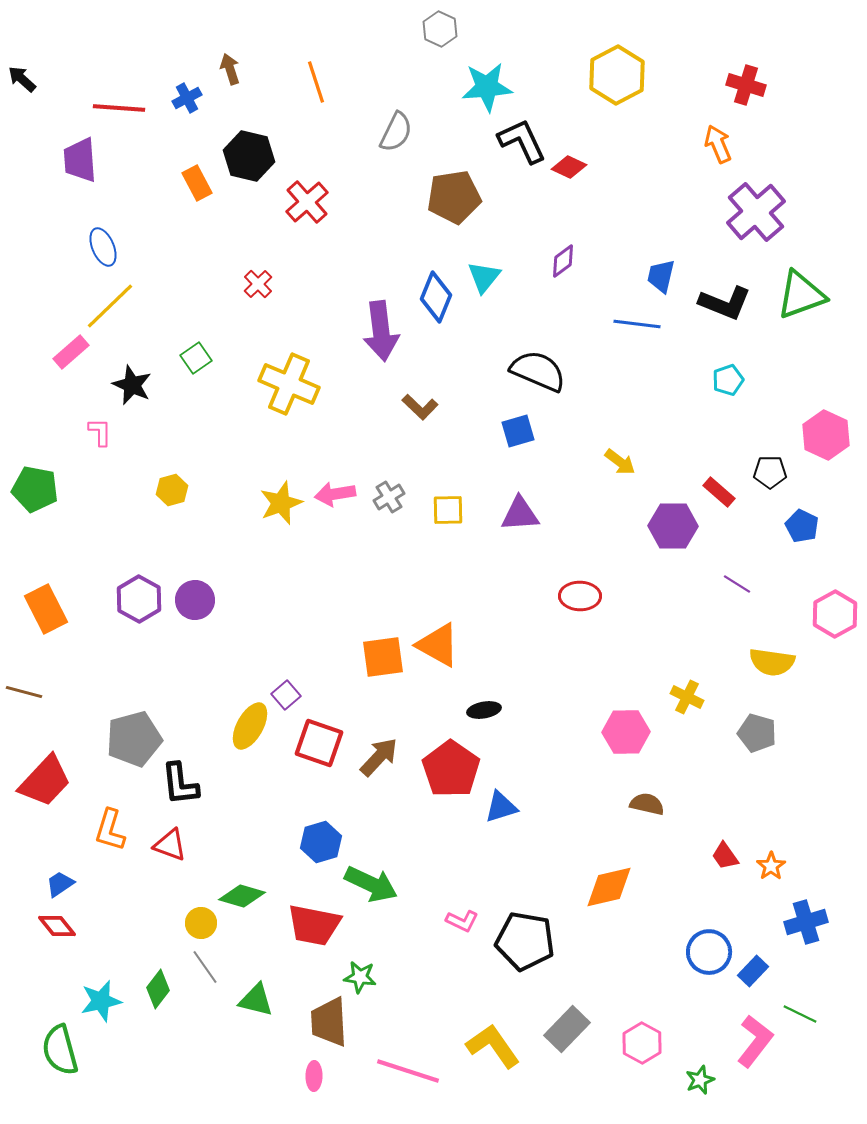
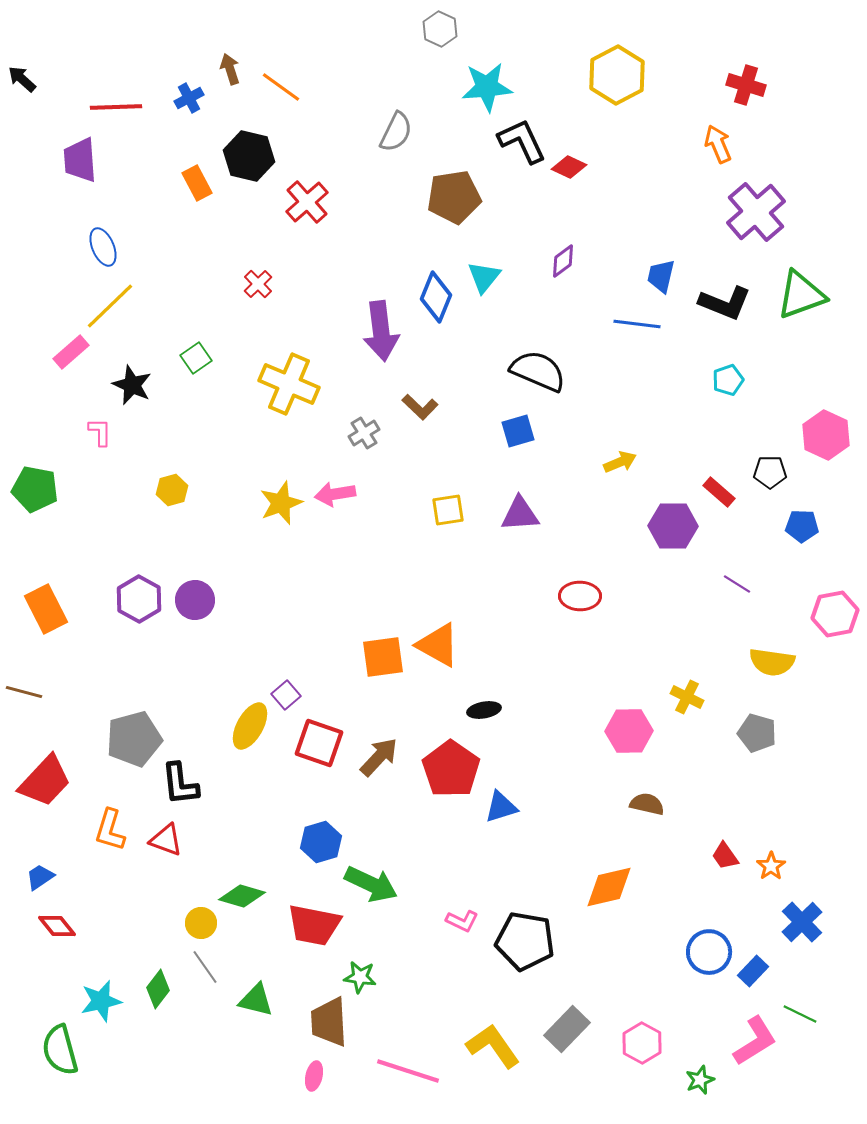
orange line at (316, 82): moved 35 px left, 5 px down; rotated 36 degrees counterclockwise
blue cross at (187, 98): moved 2 px right
red line at (119, 108): moved 3 px left, 1 px up; rotated 6 degrees counterclockwise
yellow arrow at (620, 462): rotated 60 degrees counterclockwise
gray cross at (389, 497): moved 25 px left, 64 px up
yellow square at (448, 510): rotated 8 degrees counterclockwise
blue pentagon at (802, 526): rotated 24 degrees counterclockwise
pink hexagon at (835, 614): rotated 18 degrees clockwise
pink hexagon at (626, 732): moved 3 px right, 1 px up
red triangle at (170, 845): moved 4 px left, 5 px up
blue trapezoid at (60, 884): moved 20 px left, 7 px up
blue cross at (806, 922): moved 4 px left; rotated 27 degrees counterclockwise
pink L-shape at (755, 1041): rotated 20 degrees clockwise
pink ellipse at (314, 1076): rotated 12 degrees clockwise
